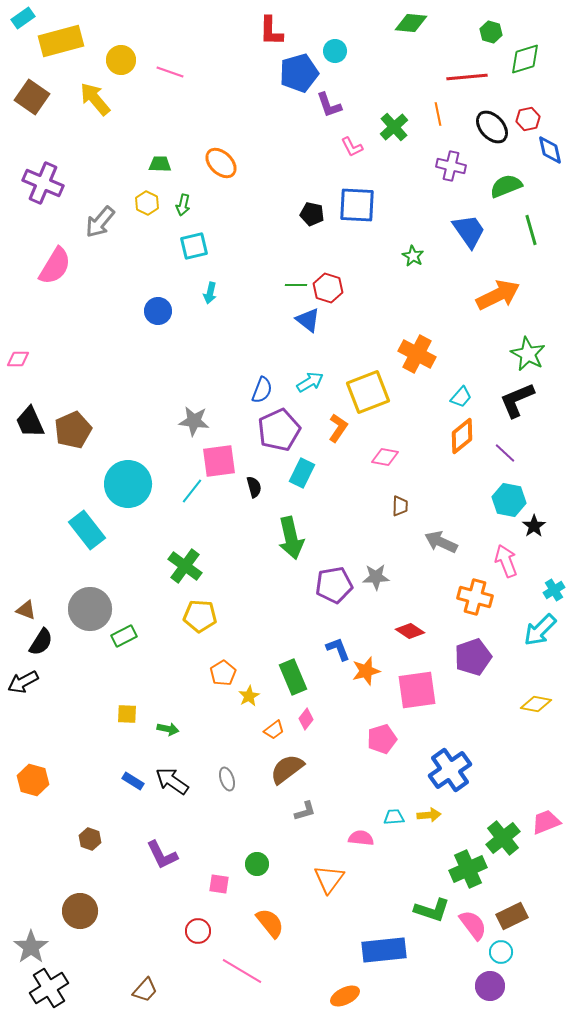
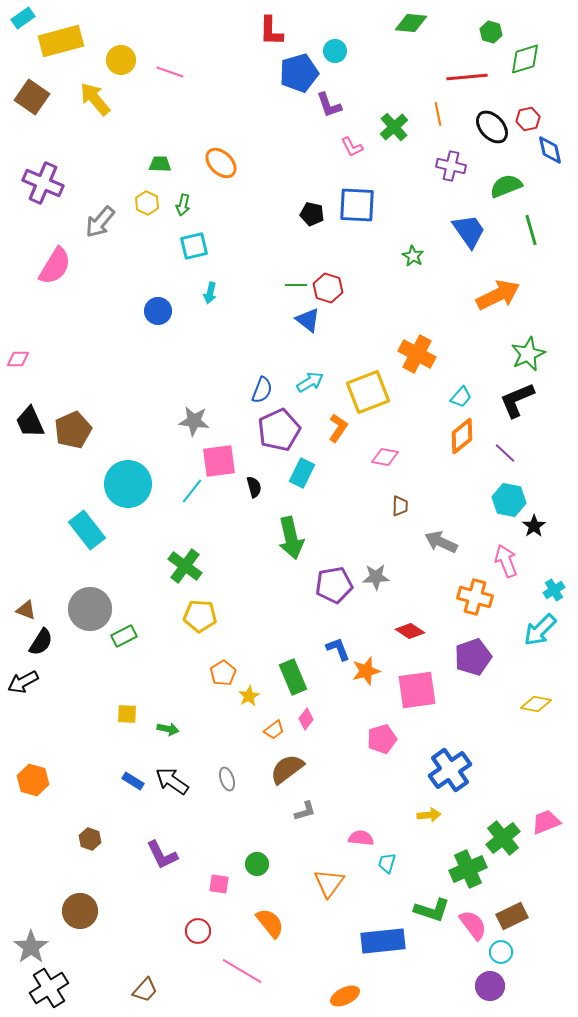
green star at (528, 354): rotated 20 degrees clockwise
cyan trapezoid at (394, 817): moved 7 px left, 46 px down; rotated 70 degrees counterclockwise
orange triangle at (329, 879): moved 4 px down
blue rectangle at (384, 950): moved 1 px left, 9 px up
